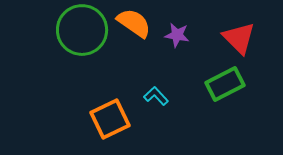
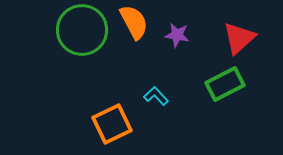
orange semicircle: moved 1 px up; rotated 27 degrees clockwise
red triangle: rotated 33 degrees clockwise
orange square: moved 2 px right, 5 px down
